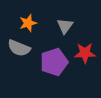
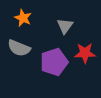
orange star: moved 5 px left, 5 px up; rotated 30 degrees counterclockwise
